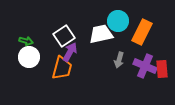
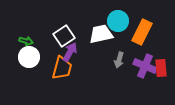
red rectangle: moved 1 px left, 1 px up
